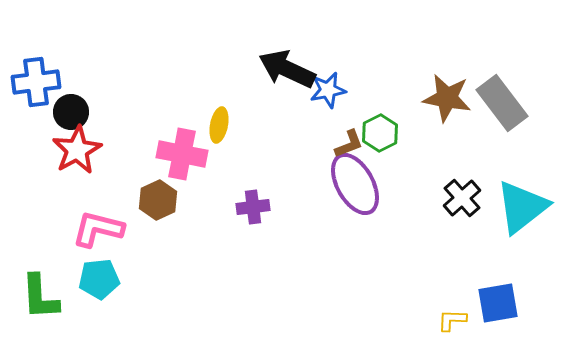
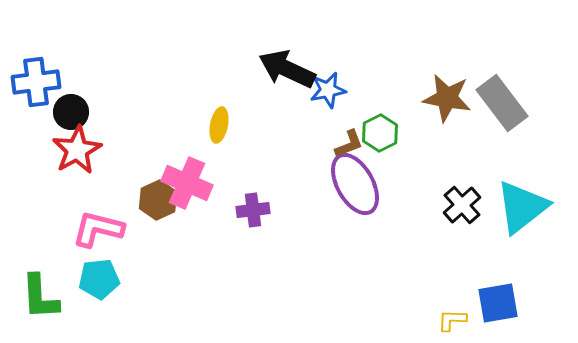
pink cross: moved 5 px right, 29 px down; rotated 12 degrees clockwise
black cross: moved 7 px down
purple cross: moved 3 px down
